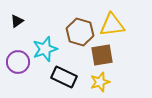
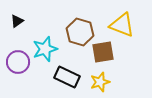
yellow triangle: moved 10 px right; rotated 28 degrees clockwise
brown square: moved 1 px right, 3 px up
black rectangle: moved 3 px right
